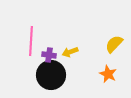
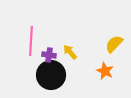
yellow arrow: rotated 70 degrees clockwise
orange star: moved 3 px left, 3 px up
